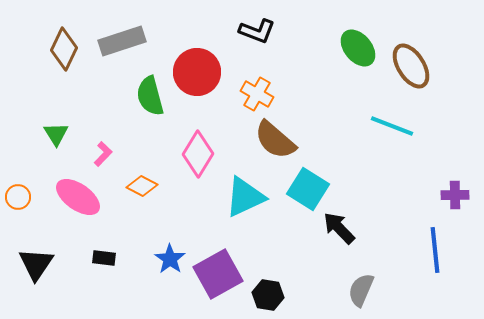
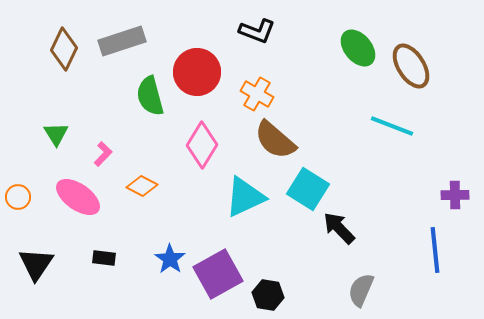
pink diamond: moved 4 px right, 9 px up
